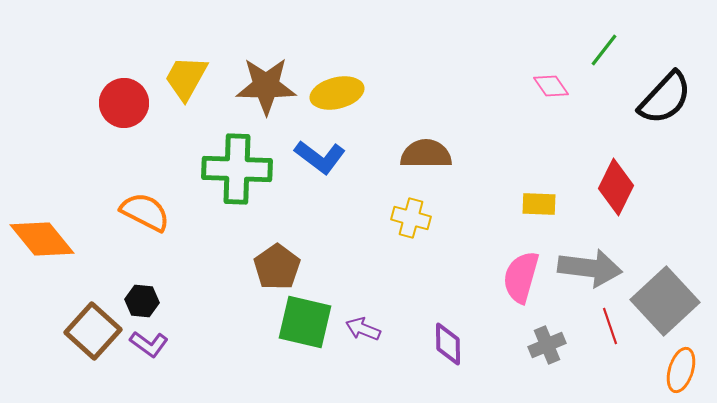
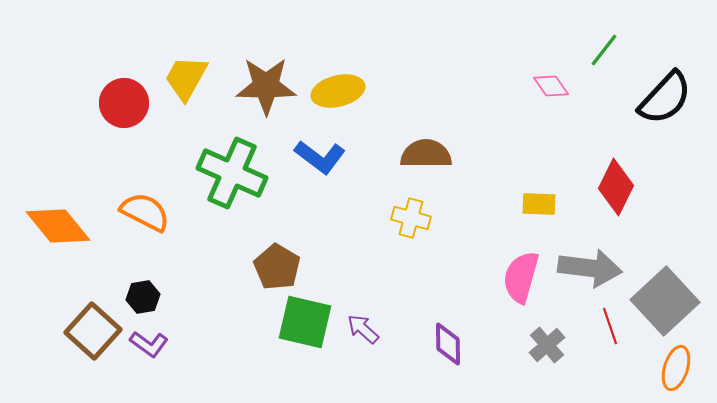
yellow ellipse: moved 1 px right, 2 px up
green cross: moved 5 px left, 4 px down; rotated 22 degrees clockwise
orange diamond: moved 16 px right, 13 px up
brown pentagon: rotated 6 degrees counterclockwise
black hexagon: moved 1 px right, 4 px up; rotated 16 degrees counterclockwise
purple arrow: rotated 20 degrees clockwise
gray cross: rotated 18 degrees counterclockwise
orange ellipse: moved 5 px left, 2 px up
